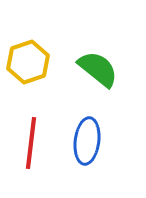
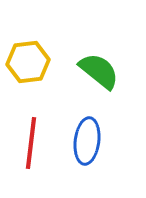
yellow hexagon: rotated 12 degrees clockwise
green semicircle: moved 1 px right, 2 px down
